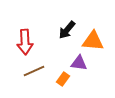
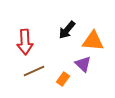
purple triangle: moved 4 px right, 1 px down; rotated 36 degrees clockwise
